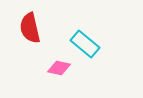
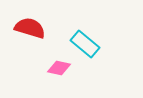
red semicircle: rotated 120 degrees clockwise
